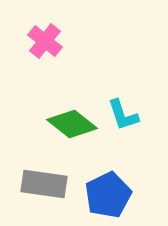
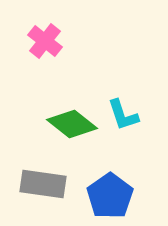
gray rectangle: moved 1 px left
blue pentagon: moved 2 px right, 1 px down; rotated 9 degrees counterclockwise
